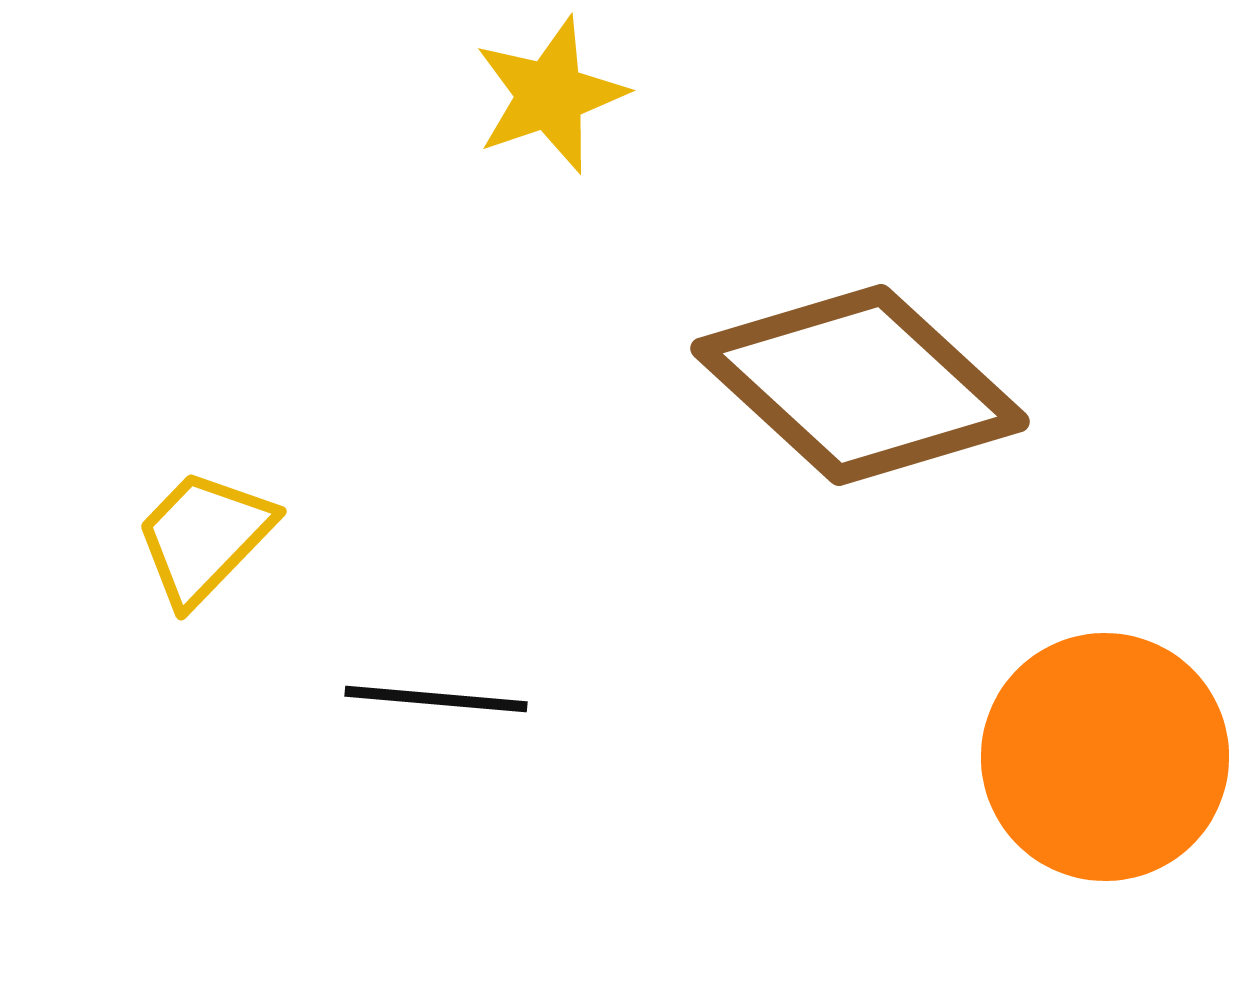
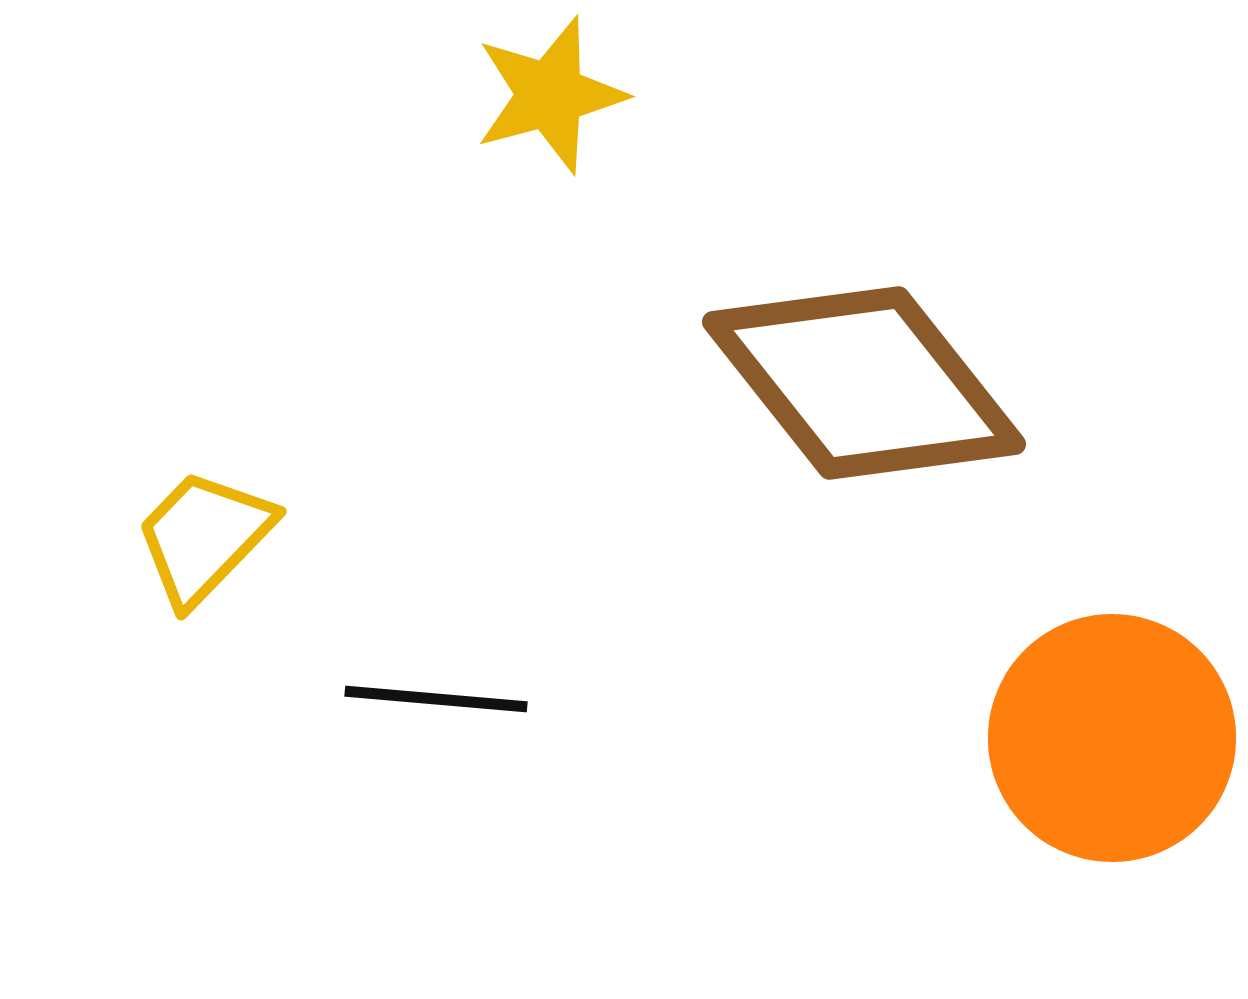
yellow star: rotated 4 degrees clockwise
brown diamond: moved 4 px right, 2 px up; rotated 9 degrees clockwise
orange circle: moved 7 px right, 19 px up
